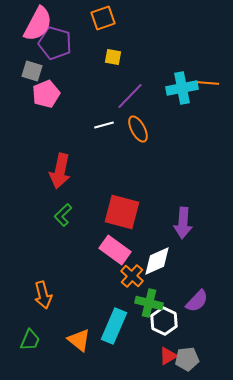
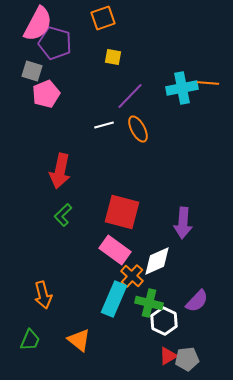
cyan rectangle: moved 27 px up
